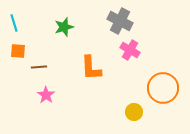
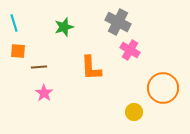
gray cross: moved 2 px left, 1 px down
pink star: moved 2 px left, 2 px up
